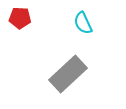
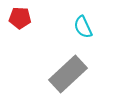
cyan semicircle: moved 4 px down
